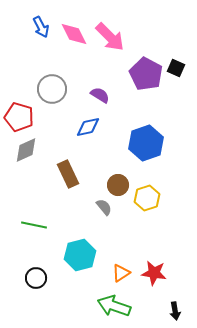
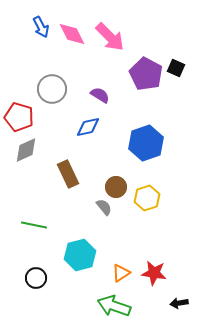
pink diamond: moved 2 px left
brown circle: moved 2 px left, 2 px down
black arrow: moved 4 px right, 8 px up; rotated 90 degrees clockwise
